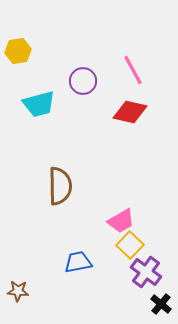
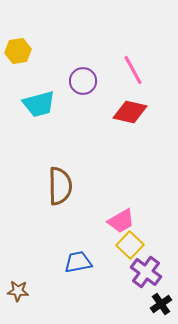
black cross: rotated 15 degrees clockwise
